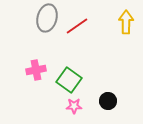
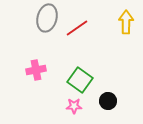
red line: moved 2 px down
green square: moved 11 px right
